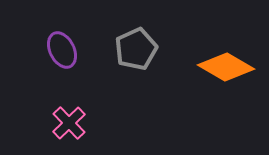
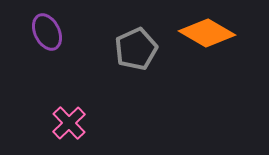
purple ellipse: moved 15 px left, 18 px up
orange diamond: moved 19 px left, 34 px up
